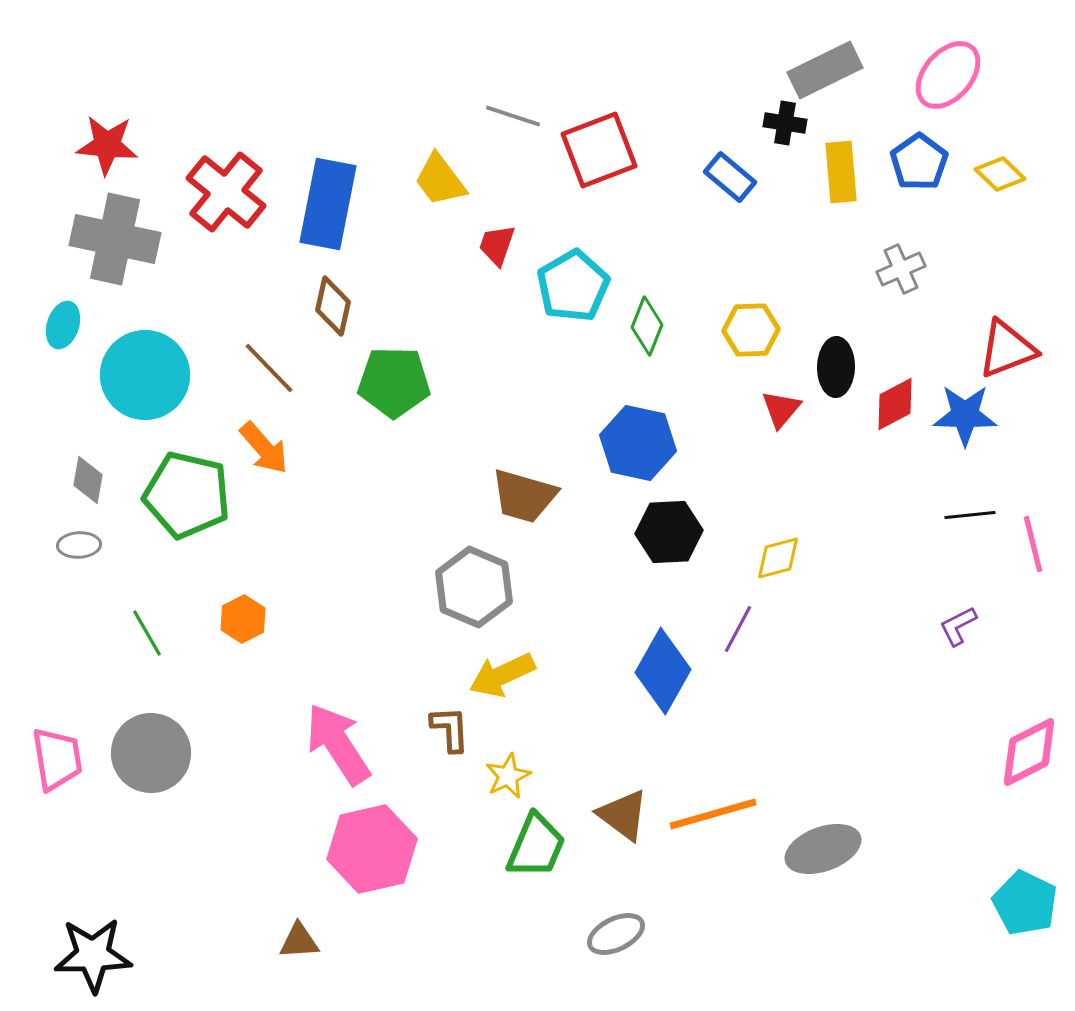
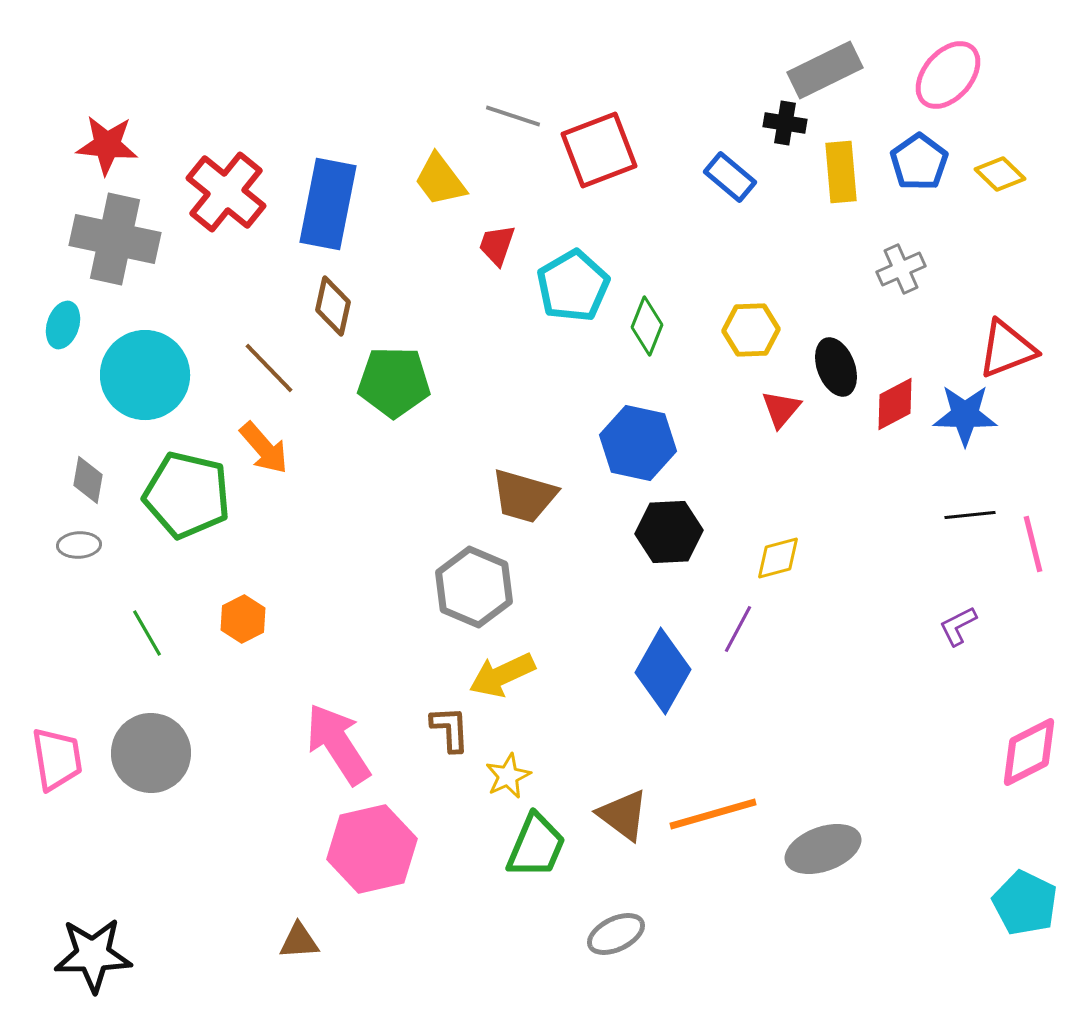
black ellipse at (836, 367): rotated 22 degrees counterclockwise
